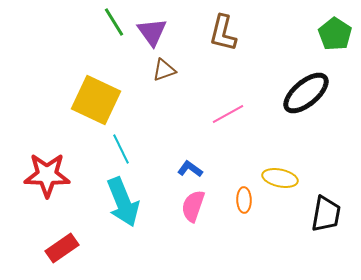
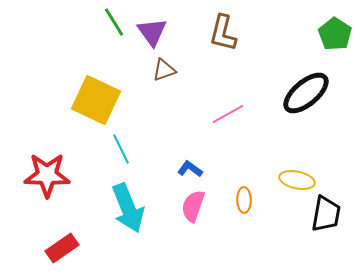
yellow ellipse: moved 17 px right, 2 px down
cyan arrow: moved 5 px right, 6 px down
